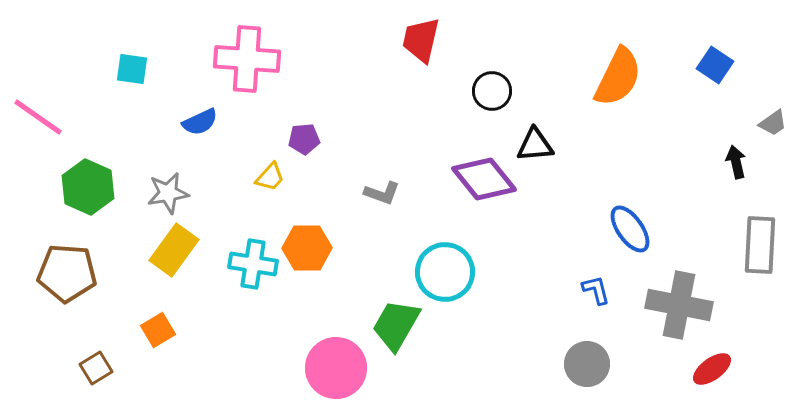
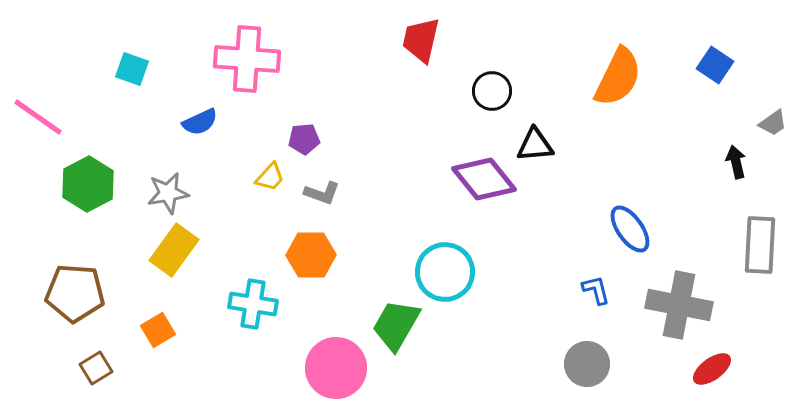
cyan square: rotated 12 degrees clockwise
green hexagon: moved 3 px up; rotated 8 degrees clockwise
gray L-shape: moved 60 px left
orange hexagon: moved 4 px right, 7 px down
cyan cross: moved 40 px down
brown pentagon: moved 8 px right, 20 px down
